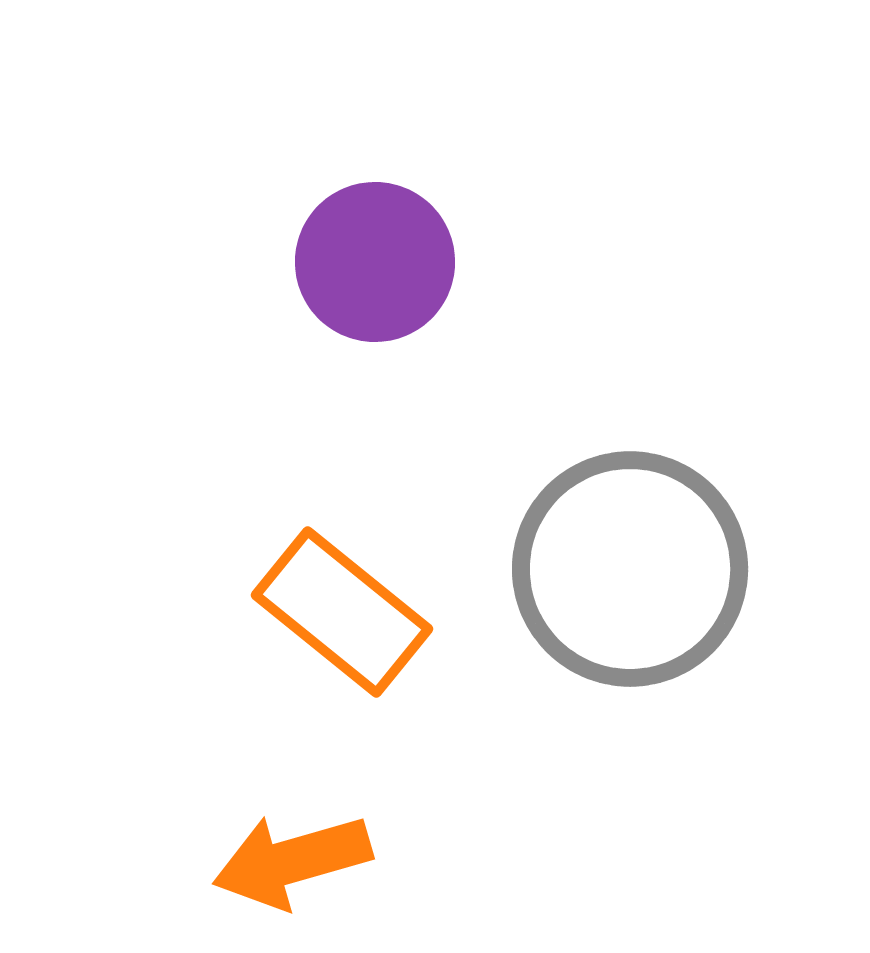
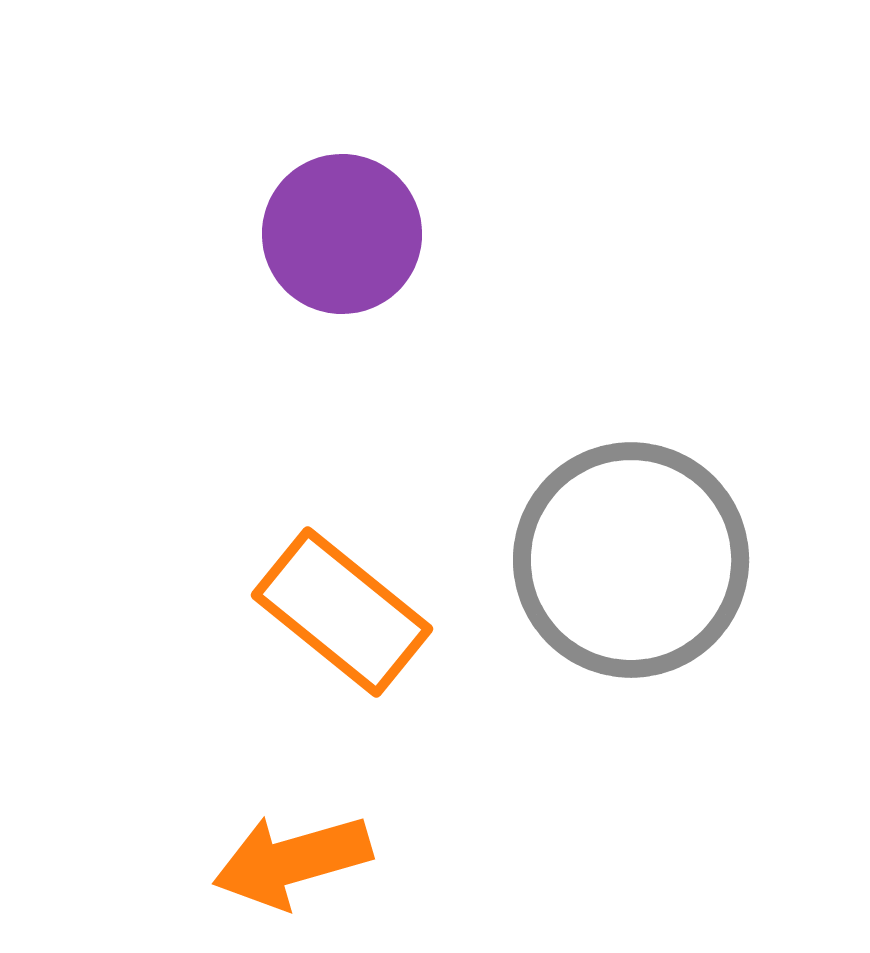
purple circle: moved 33 px left, 28 px up
gray circle: moved 1 px right, 9 px up
